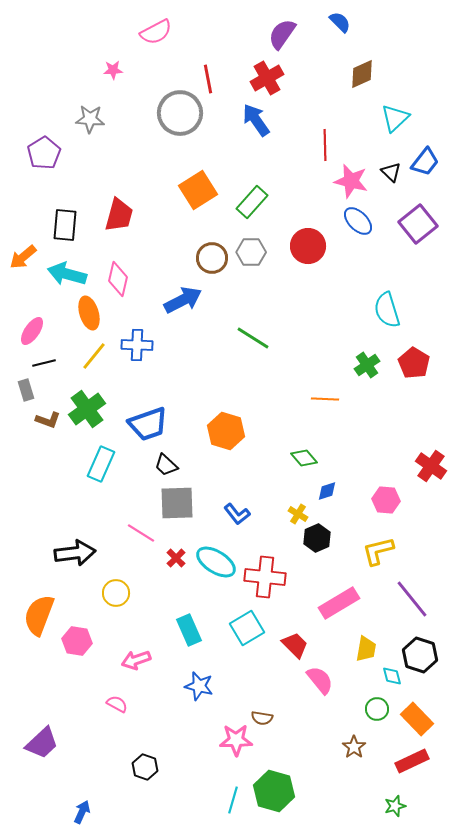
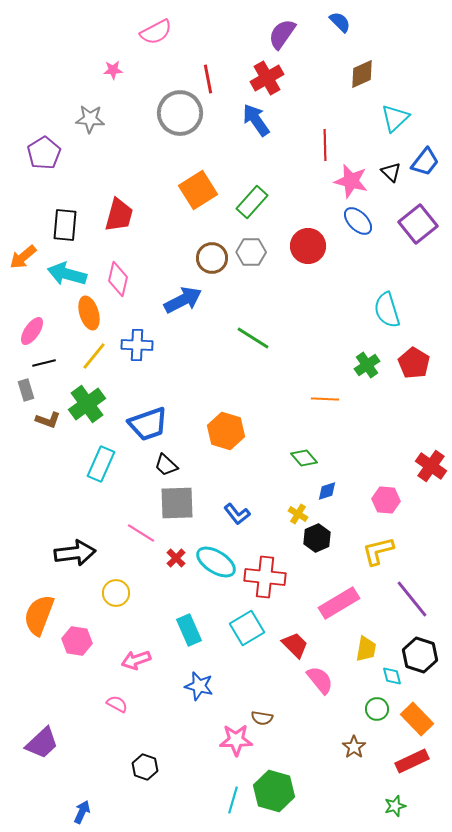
green cross at (87, 409): moved 5 px up
